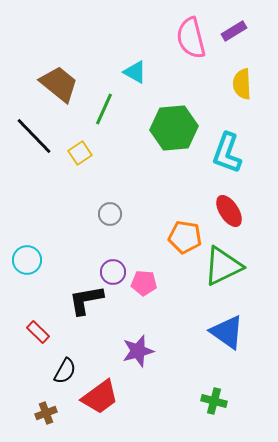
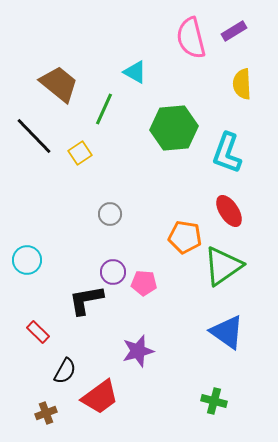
green triangle: rotated 9 degrees counterclockwise
